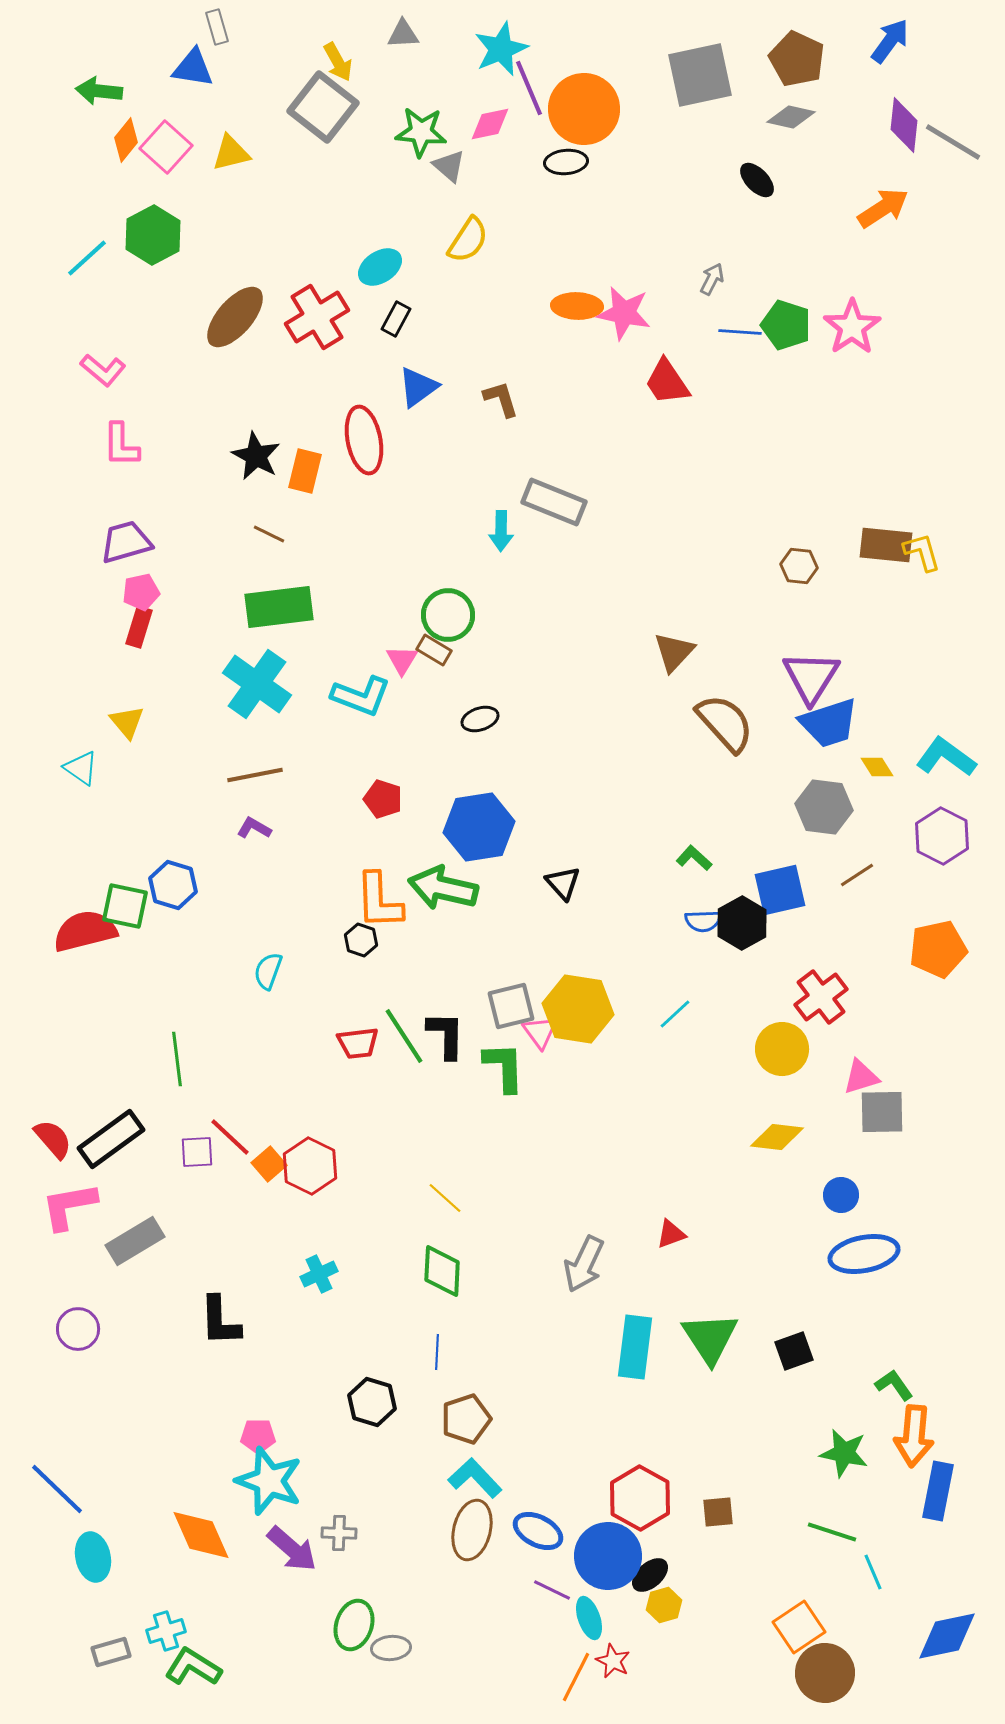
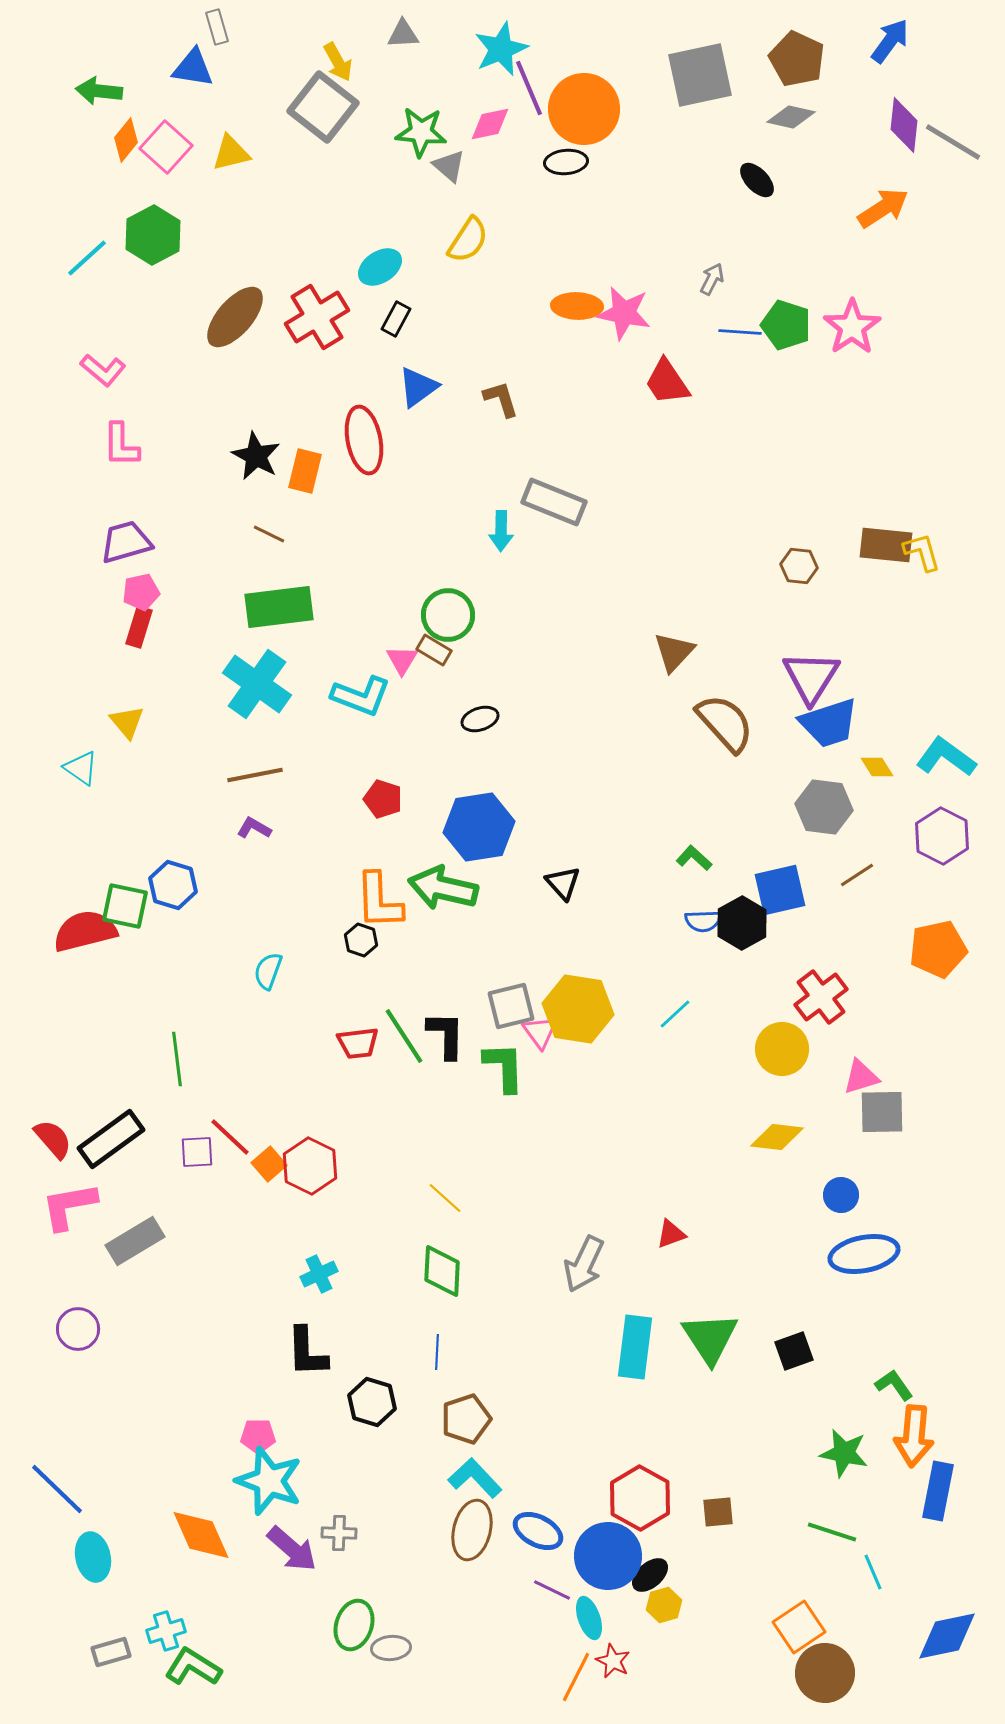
black L-shape at (220, 1321): moved 87 px right, 31 px down
